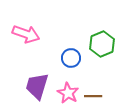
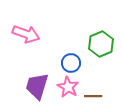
green hexagon: moved 1 px left
blue circle: moved 5 px down
pink star: moved 6 px up
